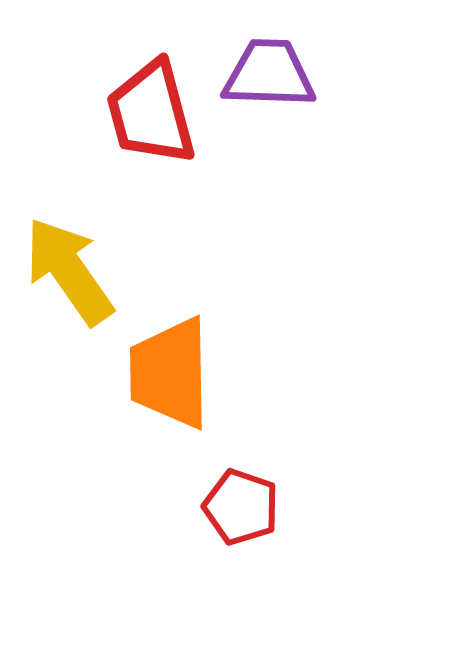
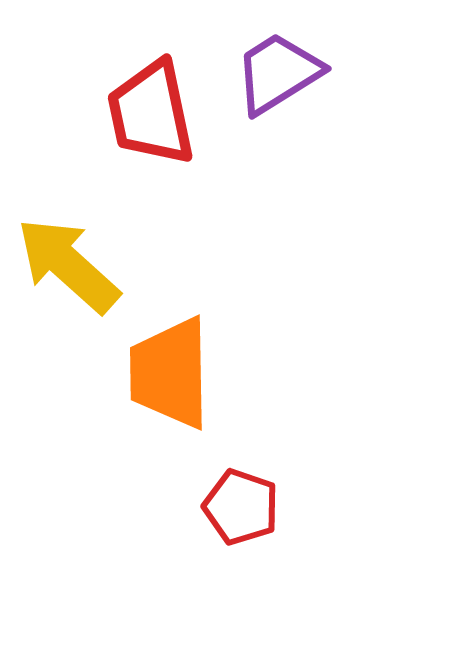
purple trapezoid: moved 9 px right, 1 px up; rotated 34 degrees counterclockwise
red trapezoid: rotated 3 degrees clockwise
yellow arrow: moved 1 px left, 6 px up; rotated 13 degrees counterclockwise
